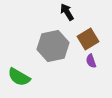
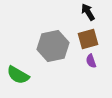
black arrow: moved 21 px right
brown square: rotated 15 degrees clockwise
green semicircle: moved 1 px left, 2 px up
